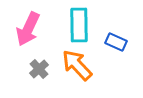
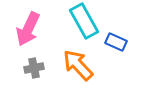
cyan rectangle: moved 5 px right, 4 px up; rotated 28 degrees counterclockwise
orange arrow: moved 1 px right
gray cross: moved 5 px left, 1 px up; rotated 30 degrees clockwise
